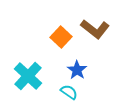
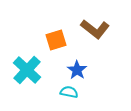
orange square: moved 5 px left, 3 px down; rotated 30 degrees clockwise
cyan cross: moved 1 px left, 6 px up
cyan semicircle: rotated 24 degrees counterclockwise
